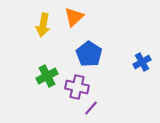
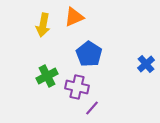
orange triangle: rotated 20 degrees clockwise
blue cross: moved 4 px right, 2 px down; rotated 12 degrees counterclockwise
purple line: moved 1 px right
